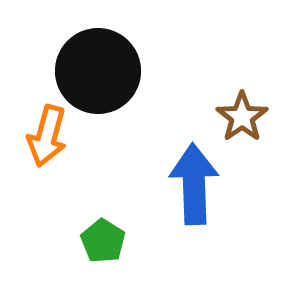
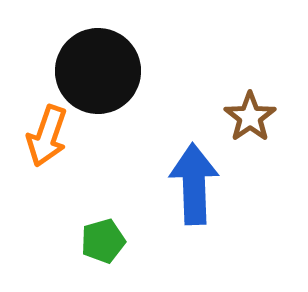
brown star: moved 8 px right
orange arrow: rotated 4 degrees clockwise
green pentagon: rotated 24 degrees clockwise
